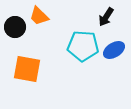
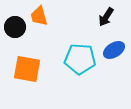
orange trapezoid: rotated 30 degrees clockwise
cyan pentagon: moved 3 px left, 13 px down
